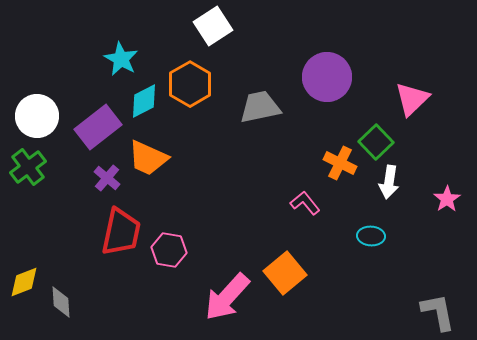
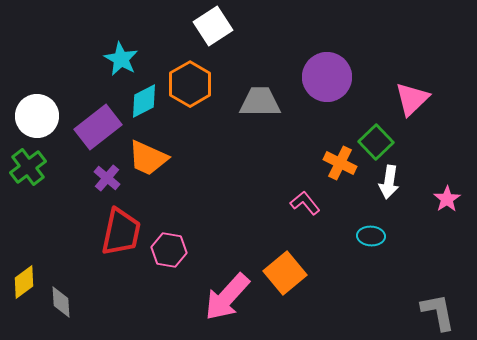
gray trapezoid: moved 5 px up; rotated 12 degrees clockwise
yellow diamond: rotated 16 degrees counterclockwise
